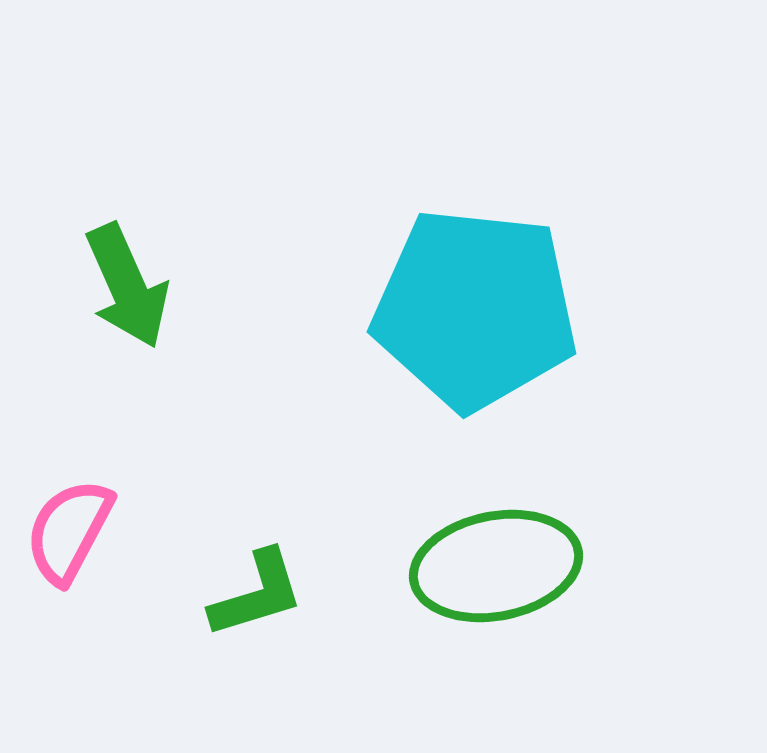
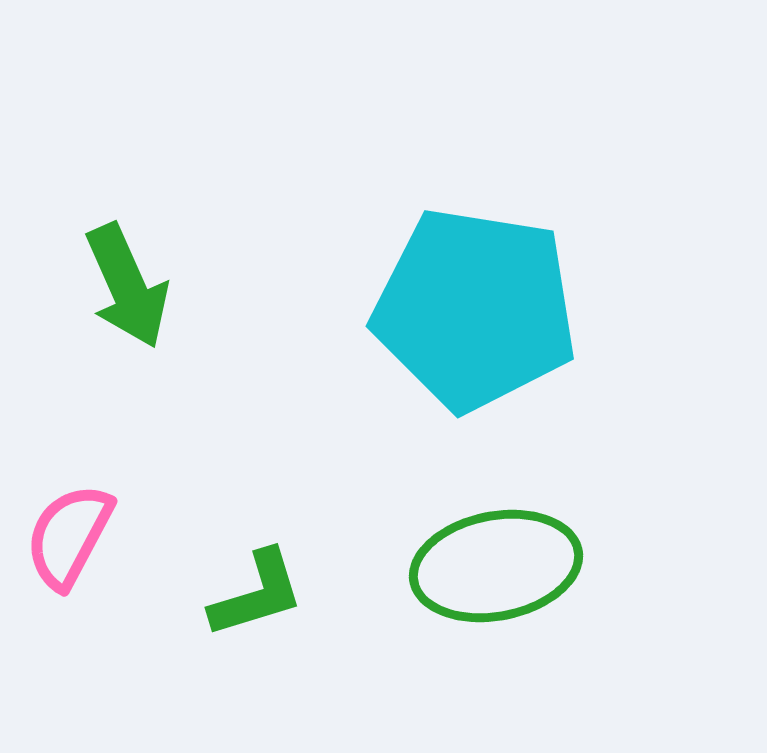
cyan pentagon: rotated 3 degrees clockwise
pink semicircle: moved 5 px down
